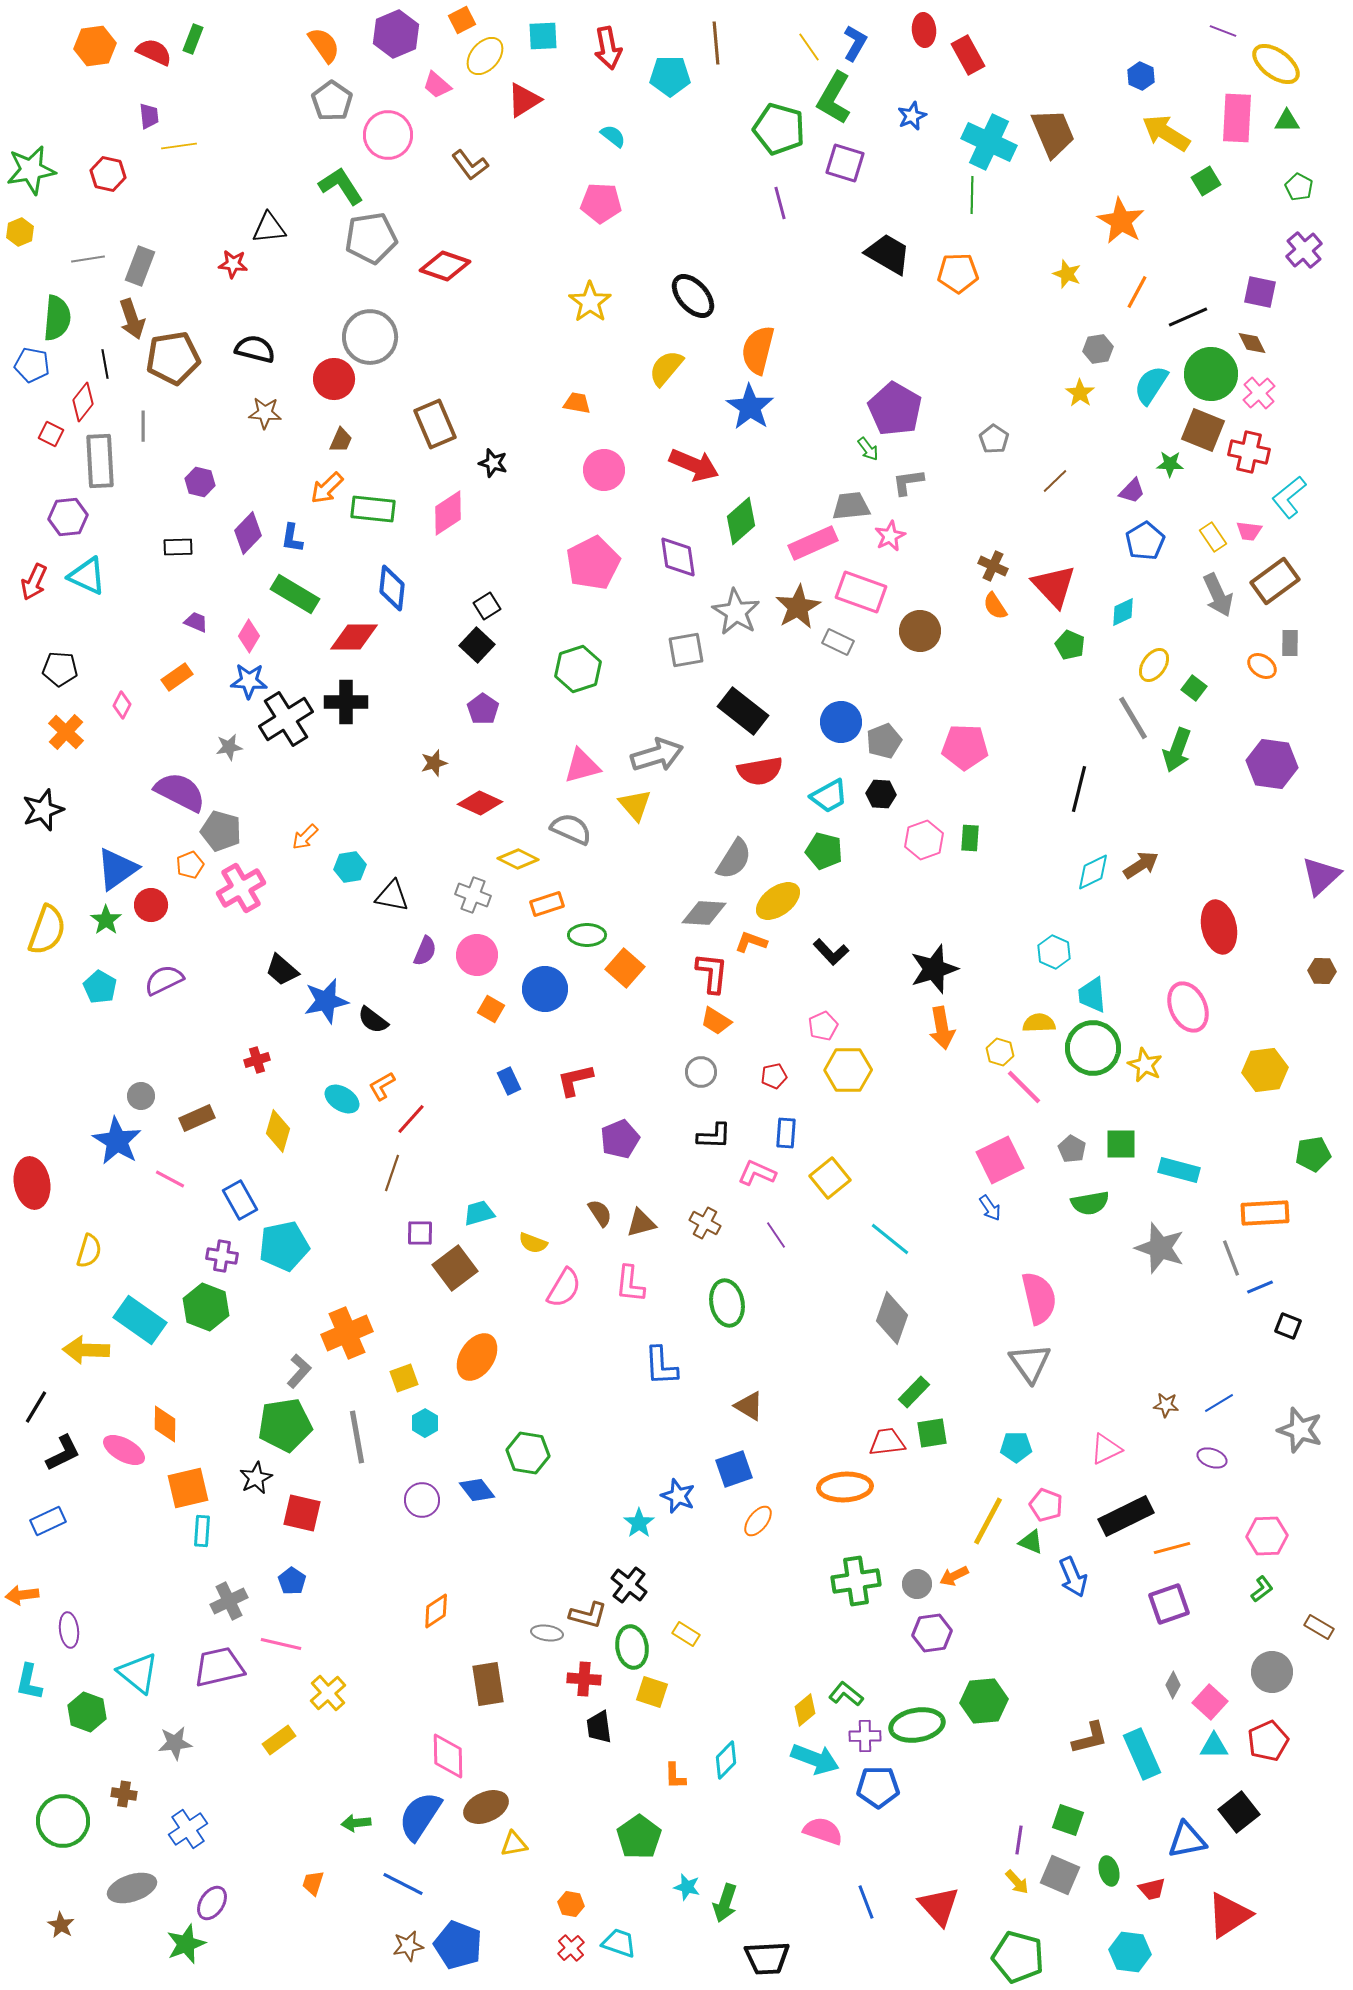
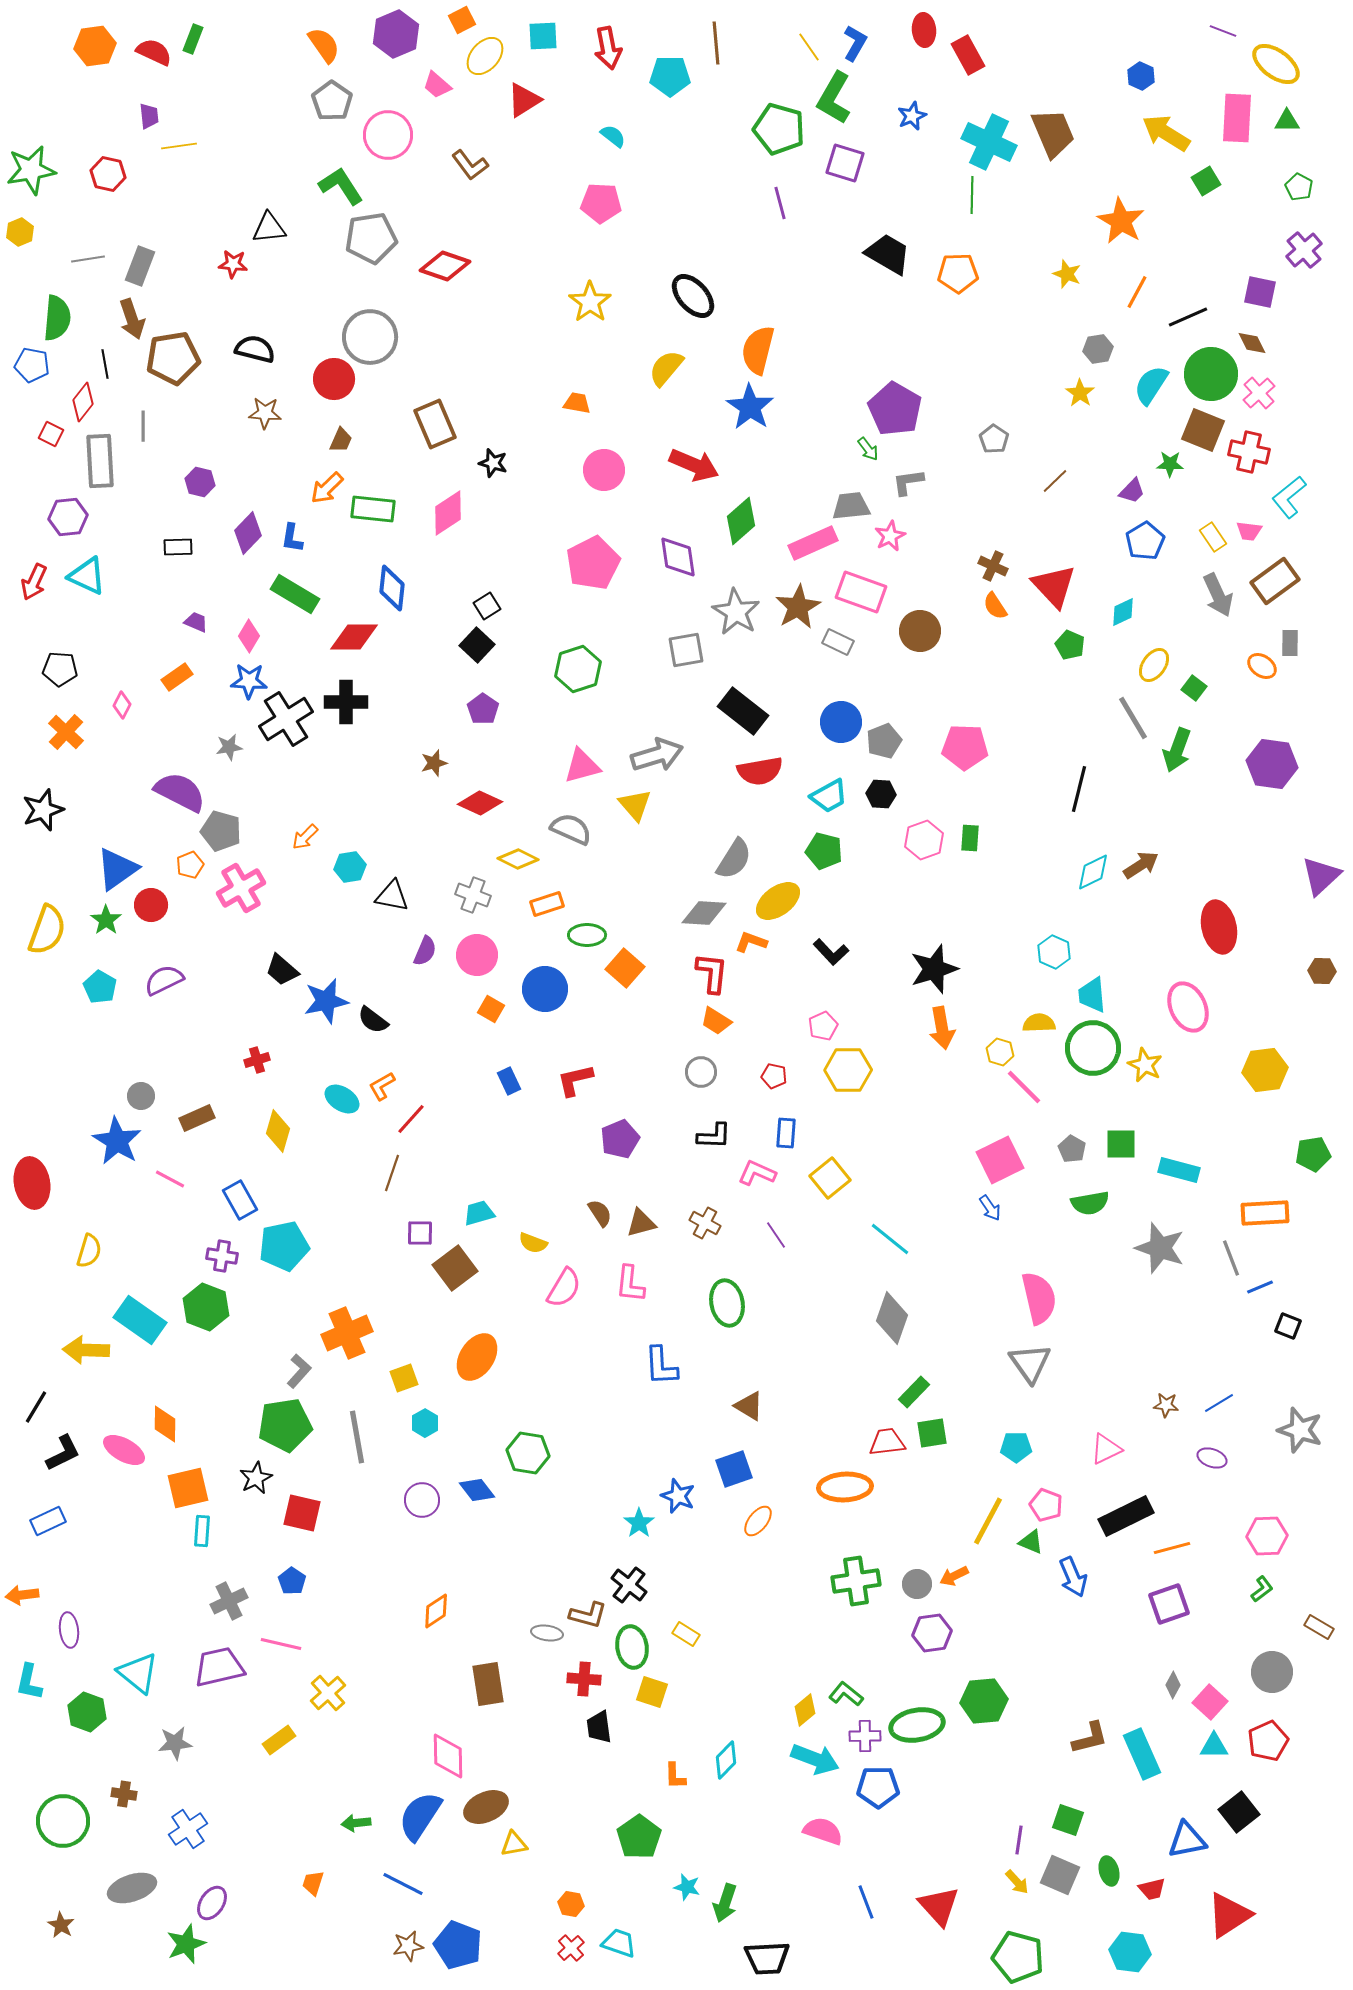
red pentagon at (774, 1076): rotated 25 degrees clockwise
